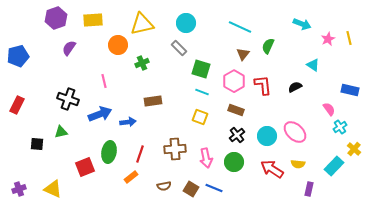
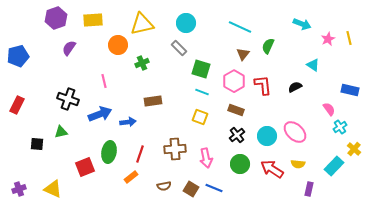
green circle at (234, 162): moved 6 px right, 2 px down
